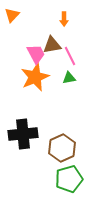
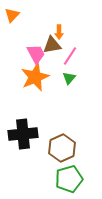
orange arrow: moved 5 px left, 13 px down
pink line: rotated 60 degrees clockwise
green triangle: rotated 40 degrees counterclockwise
